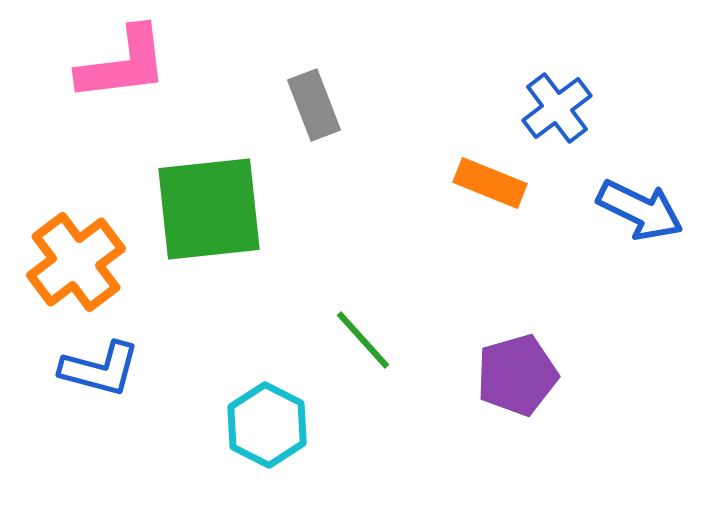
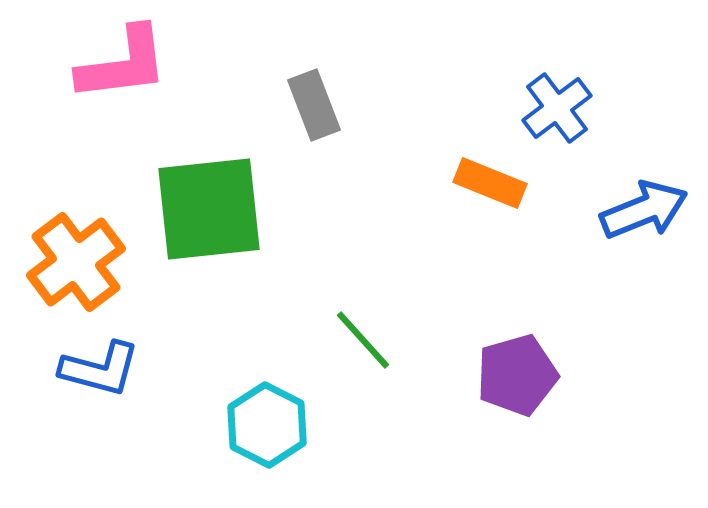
blue arrow: moved 4 px right; rotated 48 degrees counterclockwise
